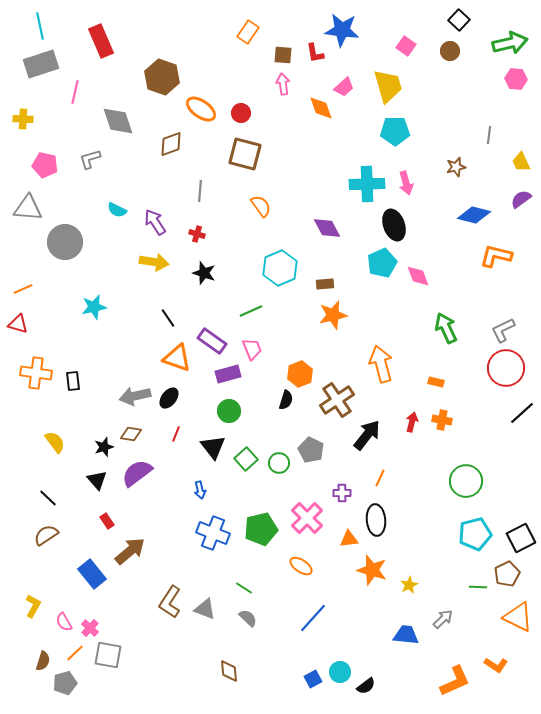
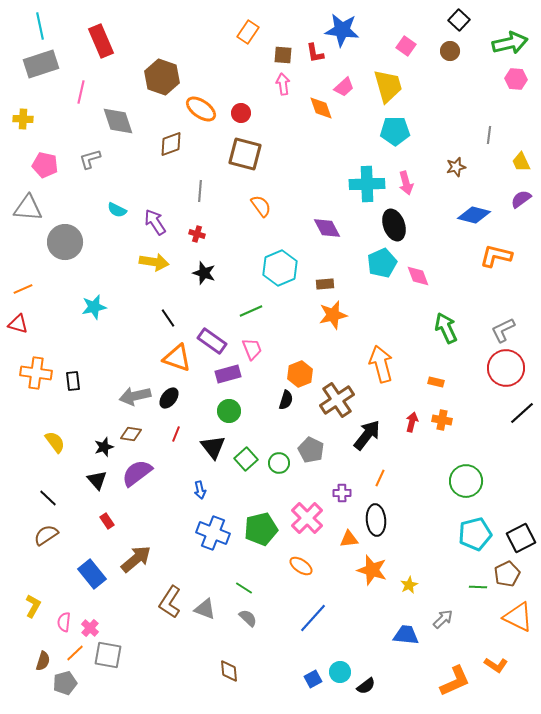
pink line at (75, 92): moved 6 px right
brown arrow at (130, 551): moved 6 px right, 8 px down
pink semicircle at (64, 622): rotated 36 degrees clockwise
